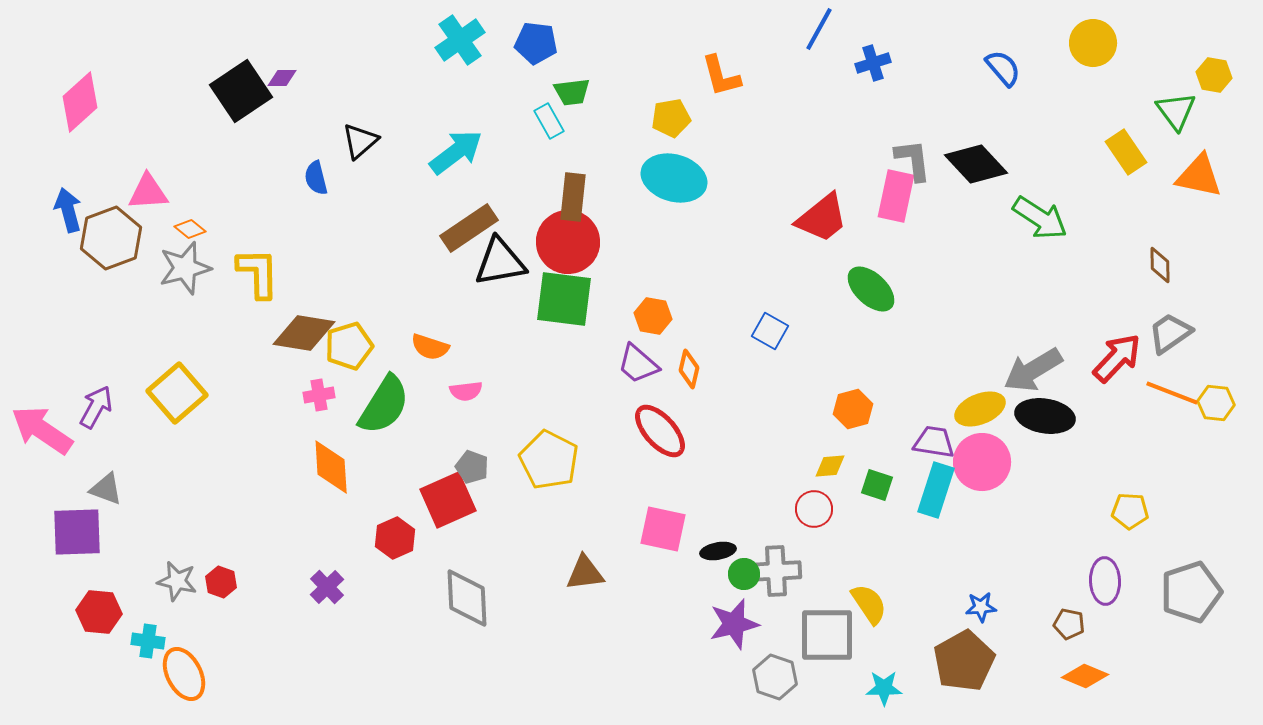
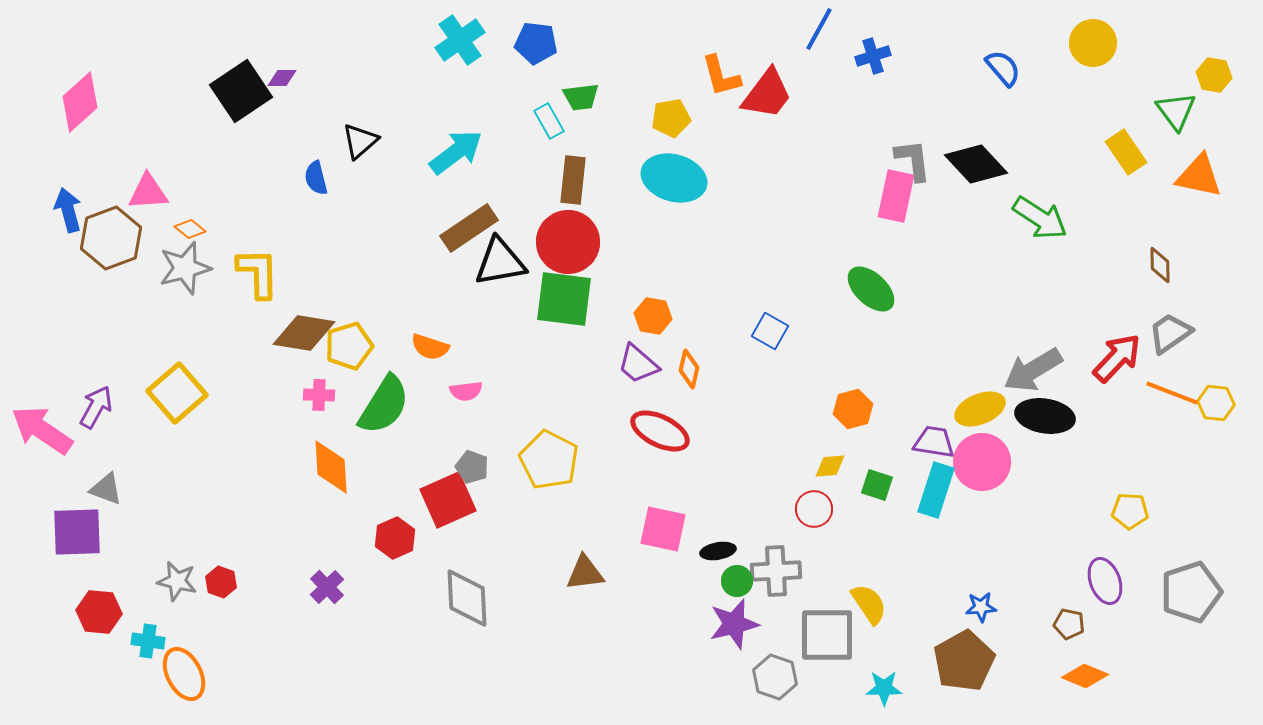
blue cross at (873, 63): moved 7 px up
green trapezoid at (572, 92): moved 9 px right, 5 px down
brown rectangle at (573, 197): moved 17 px up
red trapezoid at (822, 218): moved 55 px left, 124 px up; rotated 14 degrees counterclockwise
pink cross at (319, 395): rotated 12 degrees clockwise
red ellipse at (660, 431): rotated 22 degrees counterclockwise
green circle at (744, 574): moved 7 px left, 7 px down
purple ellipse at (1105, 581): rotated 18 degrees counterclockwise
